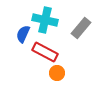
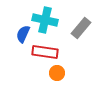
red rectangle: rotated 20 degrees counterclockwise
